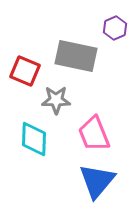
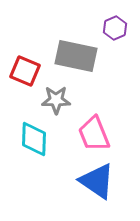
blue triangle: rotated 36 degrees counterclockwise
